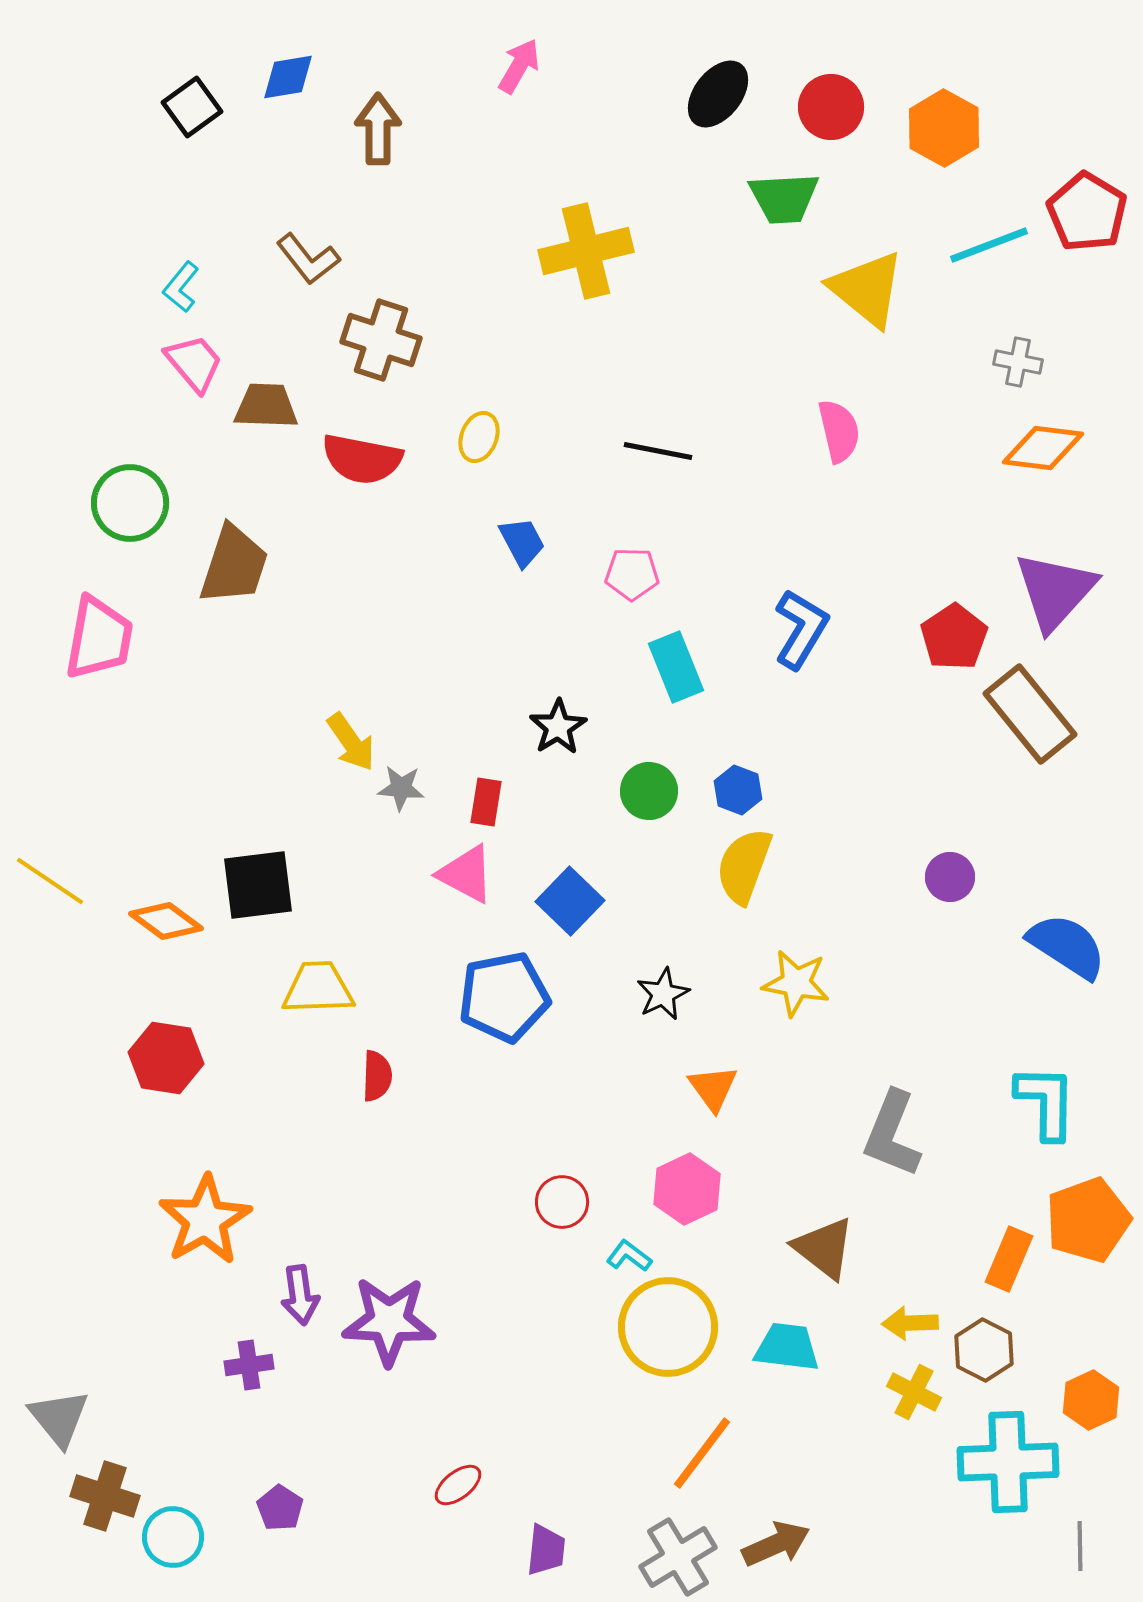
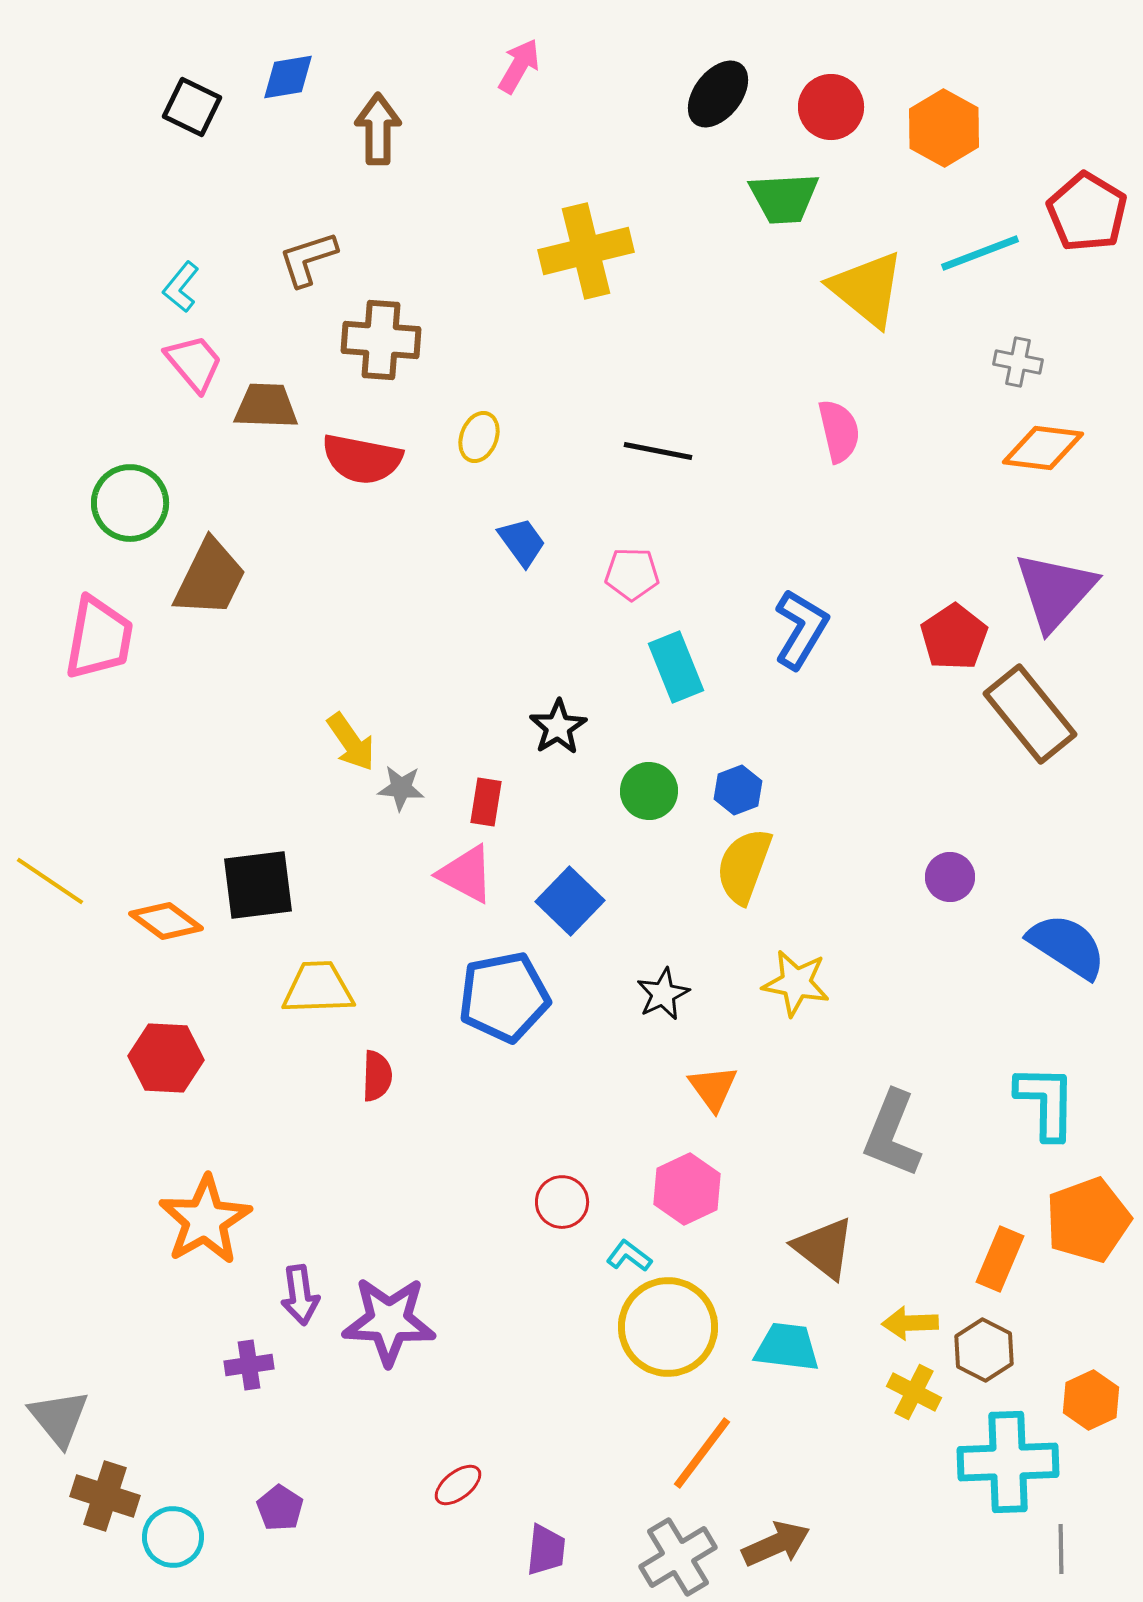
black square at (192, 107): rotated 28 degrees counterclockwise
cyan line at (989, 245): moved 9 px left, 8 px down
brown L-shape at (308, 259): rotated 110 degrees clockwise
brown cross at (381, 340): rotated 14 degrees counterclockwise
blue trapezoid at (522, 542): rotated 8 degrees counterclockwise
brown trapezoid at (234, 565): moved 24 px left, 13 px down; rotated 8 degrees clockwise
blue hexagon at (738, 790): rotated 18 degrees clockwise
red hexagon at (166, 1058): rotated 6 degrees counterclockwise
orange rectangle at (1009, 1259): moved 9 px left
gray line at (1080, 1546): moved 19 px left, 3 px down
